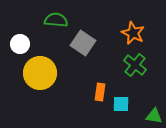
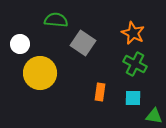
green cross: moved 1 px up; rotated 10 degrees counterclockwise
cyan square: moved 12 px right, 6 px up
